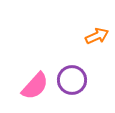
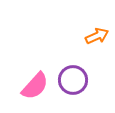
purple circle: moved 1 px right
